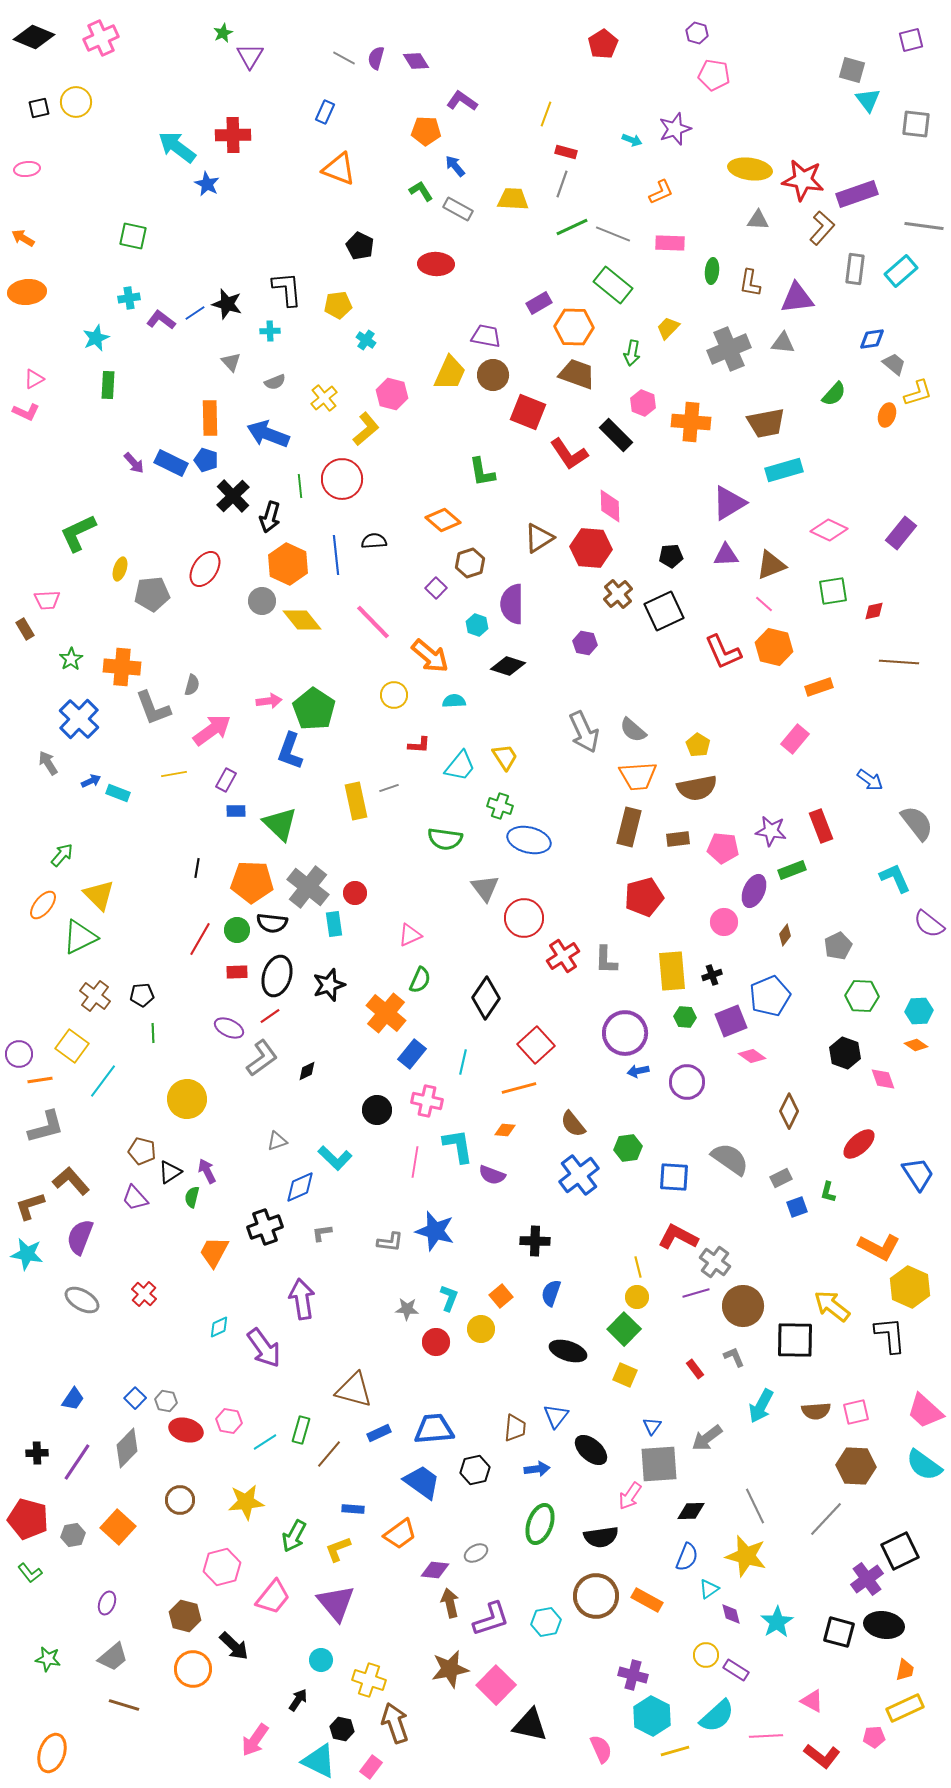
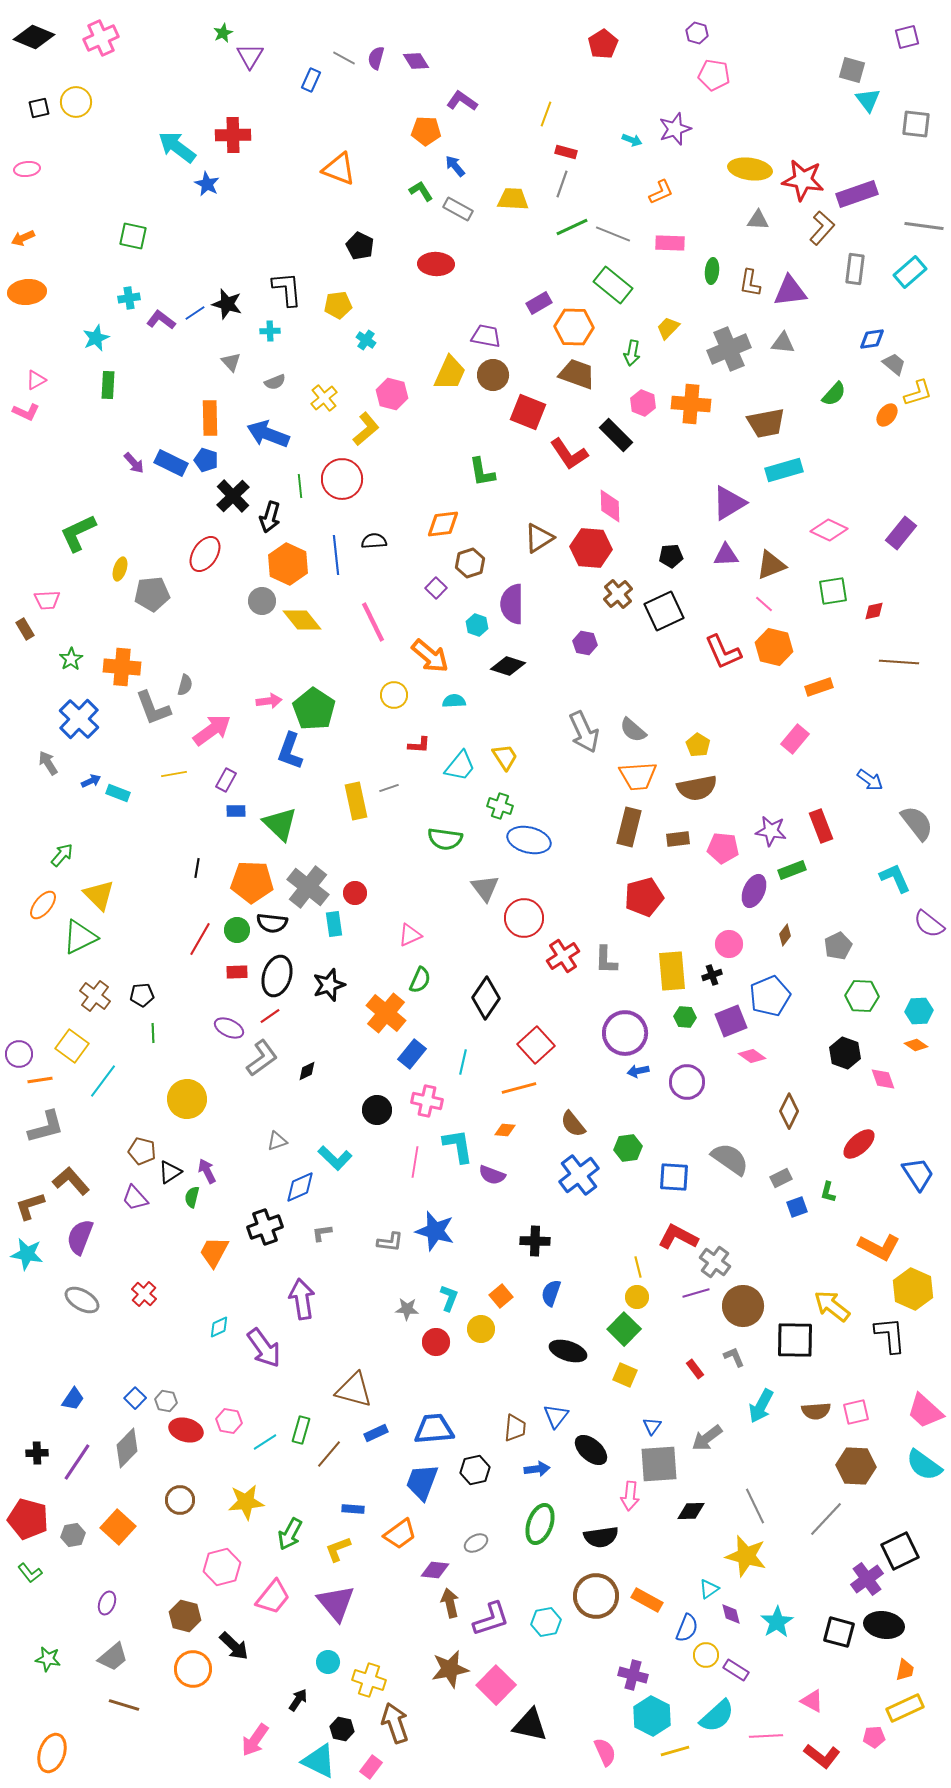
purple square at (911, 40): moved 4 px left, 3 px up
blue rectangle at (325, 112): moved 14 px left, 32 px up
orange arrow at (23, 238): rotated 55 degrees counterclockwise
cyan rectangle at (901, 271): moved 9 px right, 1 px down
purple triangle at (797, 298): moved 7 px left, 7 px up
pink triangle at (34, 379): moved 2 px right, 1 px down
orange ellipse at (887, 415): rotated 20 degrees clockwise
orange cross at (691, 422): moved 18 px up
orange diamond at (443, 520): moved 4 px down; rotated 48 degrees counterclockwise
red ellipse at (205, 569): moved 15 px up
pink line at (373, 622): rotated 18 degrees clockwise
gray semicircle at (192, 685): moved 7 px left
pink circle at (724, 922): moved 5 px right, 22 px down
yellow hexagon at (910, 1287): moved 3 px right, 2 px down
blue rectangle at (379, 1433): moved 3 px left
blue trapezoid at (422, 1482): rotated 105 degrees counterclockwise
pink arrow at (630, 1496): rotated 28 degrees counterclockwise
green arrow at (294, 1536): moved 4 px left, 2 px up
gray ellipse at (476, 1553): moved 10 px up
blue semicircle at (687, 1557): moved 71 px down
cyan circle at (321, 1660): moved 7 px right, 2 px down
pink semicircle at (601, 1749): moved 4 px right, 3 px down
